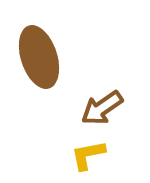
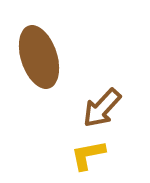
brown arrow: rotated 12 degrees counterclockwise
